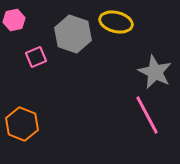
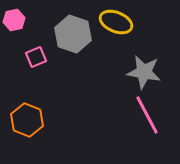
yellow ellipse: rotated 8 degrees clockwise
gray star: moved 11 px left; rotated 16 degrees counterclockwise
orange hexagon: moved 5 px right, 4 px up
